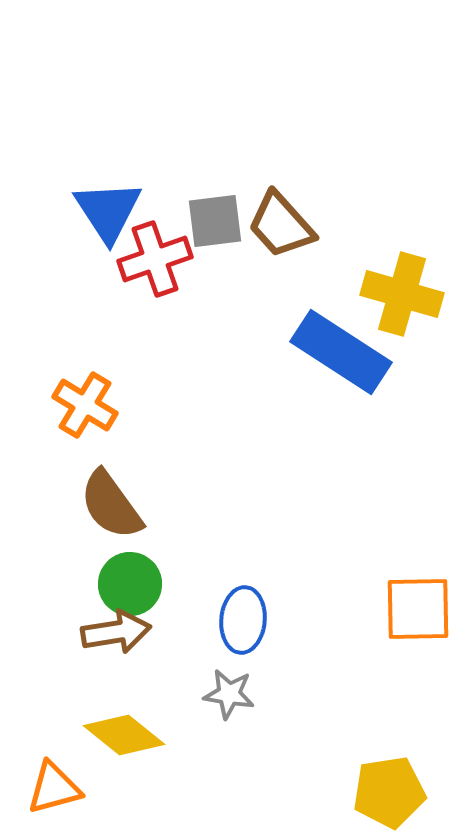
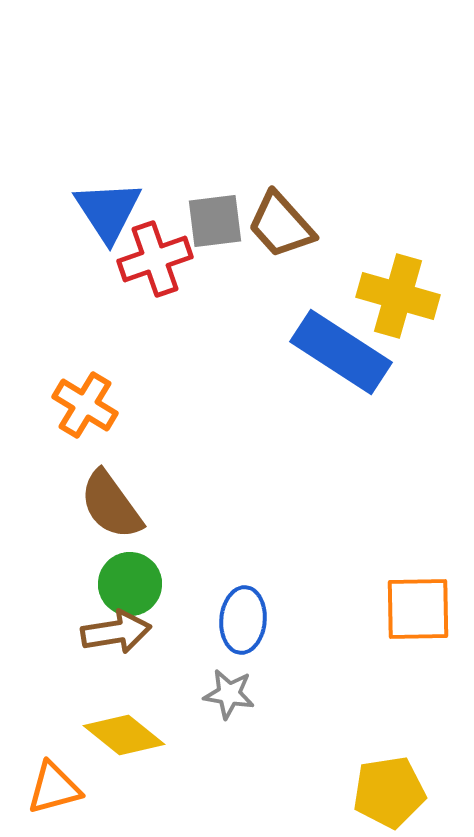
yellow cross: moved 4 px left, 2 px down
